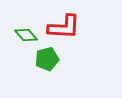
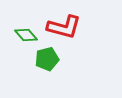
red L-shape: rotated 12 degrees clockwise
